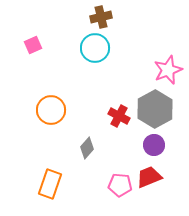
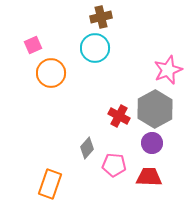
orange circle: moved 37 px up
purple circle: moved 2 px left, 2 px up
red trapezoid: rotated 24 degrees clockwise
pink pentagon: moved 6 px left, 20 px up
